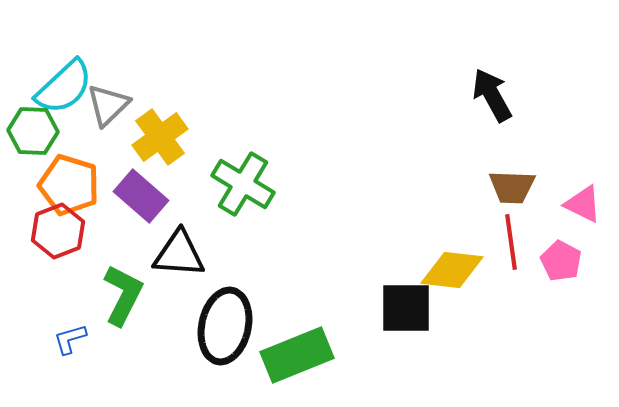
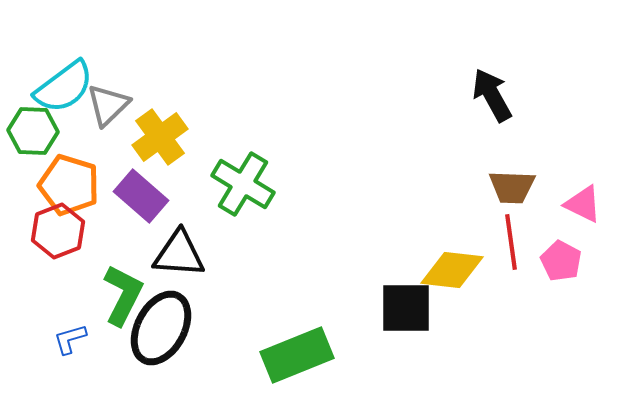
cyan semicircle: rotated 6 degrees clockwise
black ellipse: moved 64 px left, 2 px down; rotated 16 degrees clockwise
